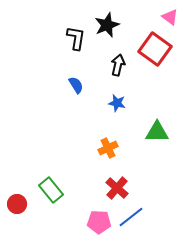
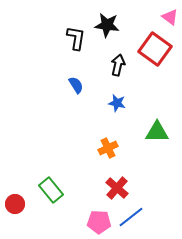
black star: rotated 30 degrees clockwise
red circle: moved 2 px left
